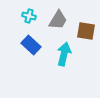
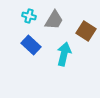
gray trapezoid: moved 4 px left
brown square: rotated 24 degrees clockwise
